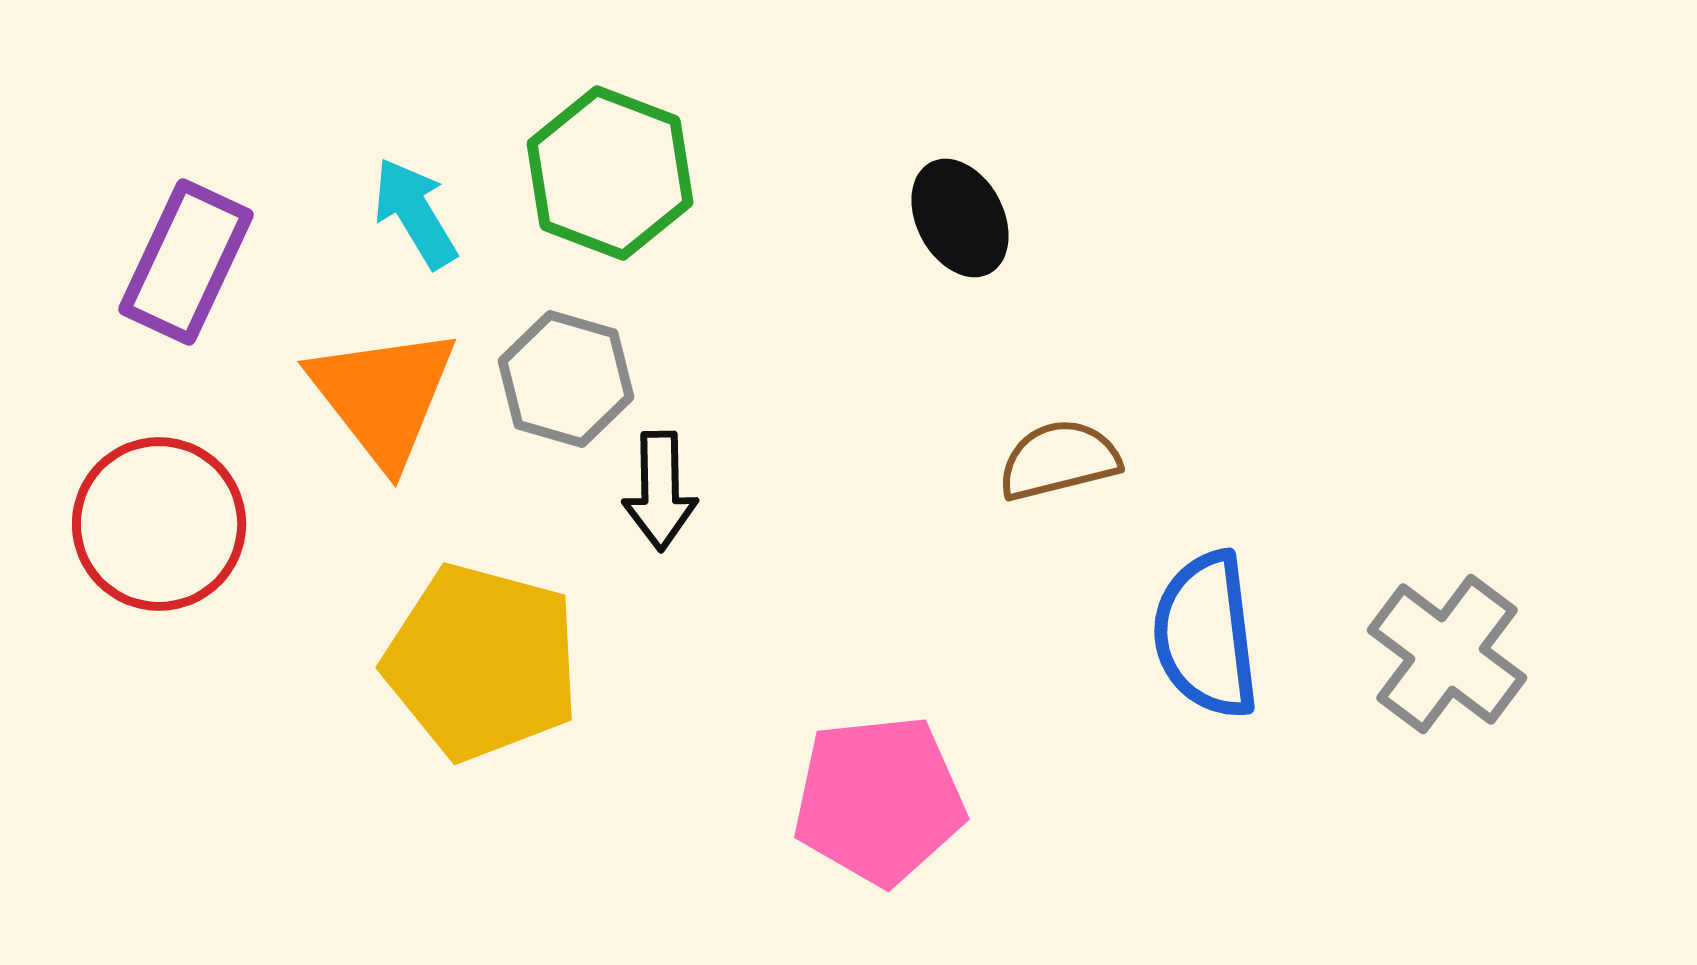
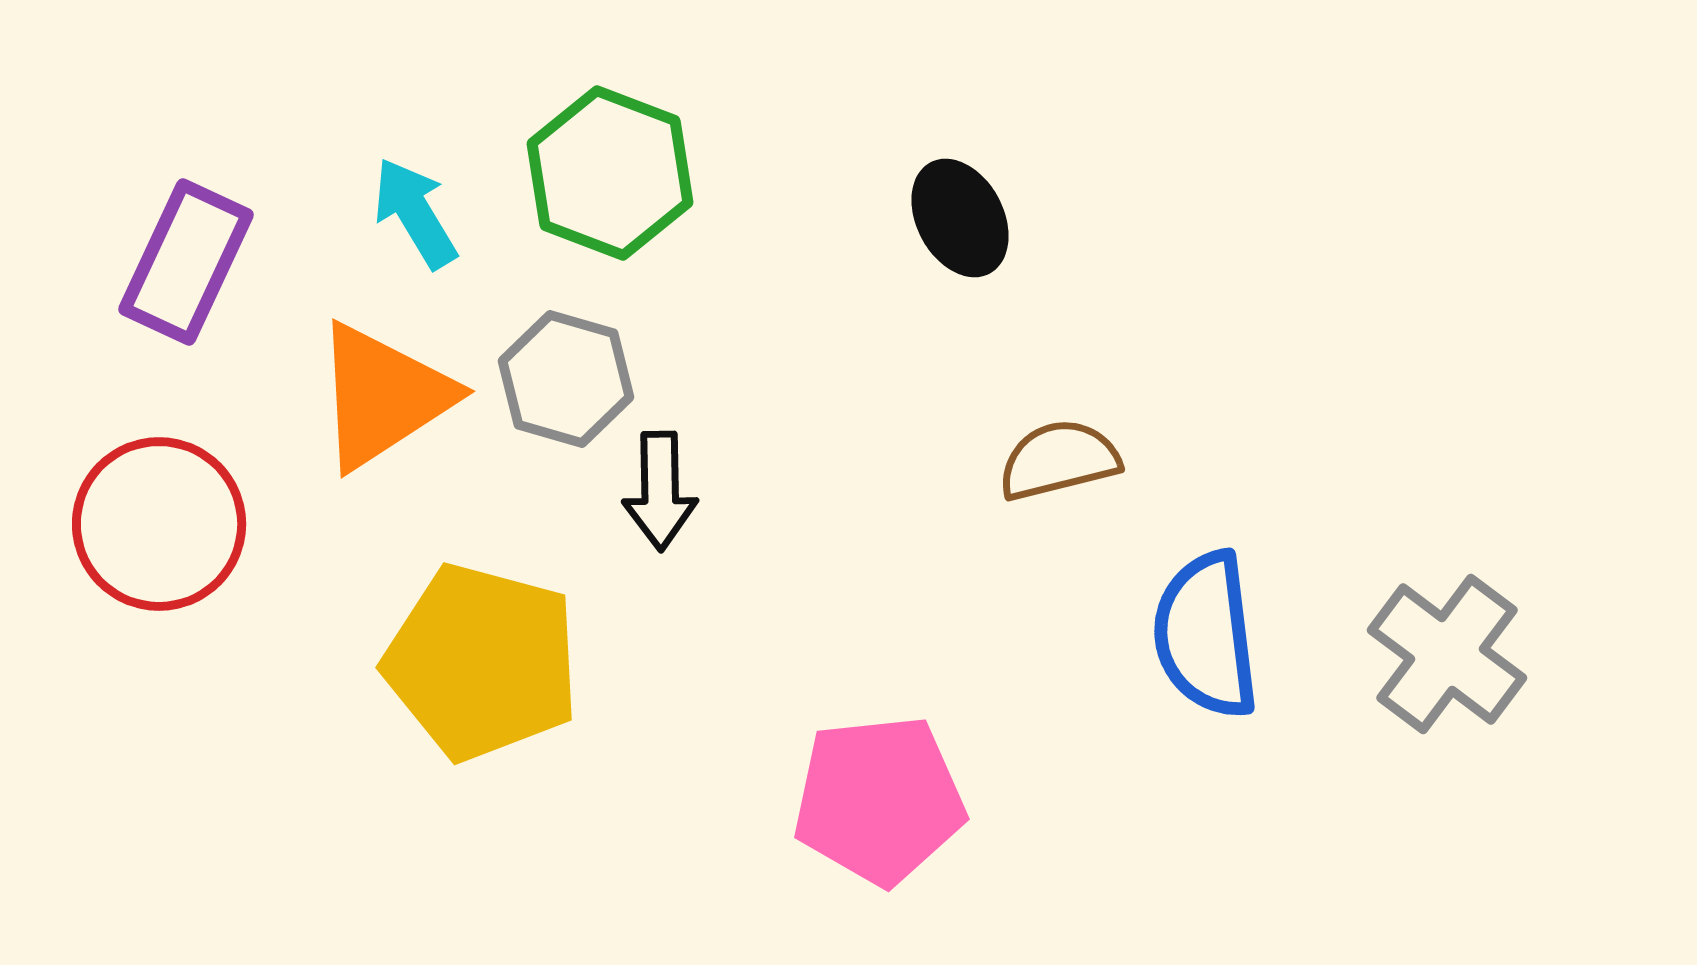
orange triangle: rotated 35 degrees clockwise
